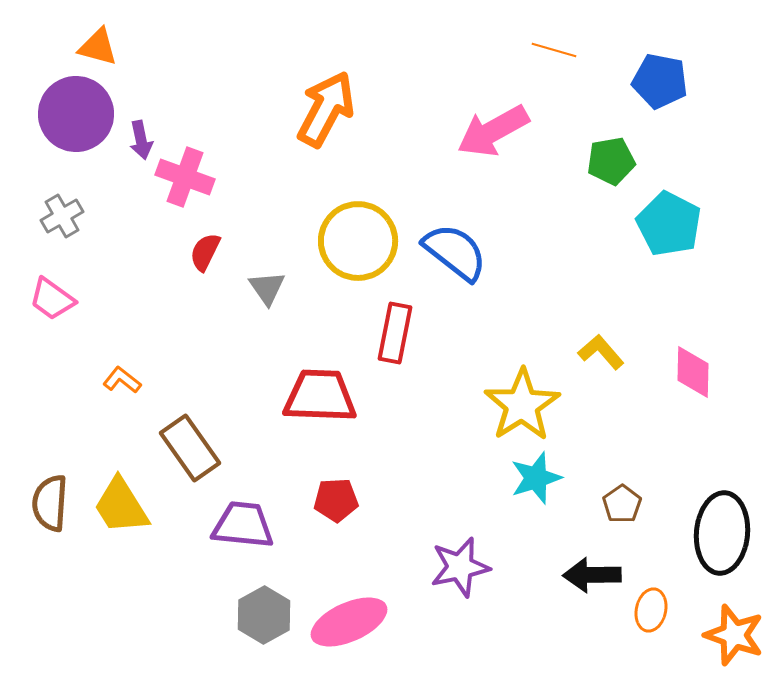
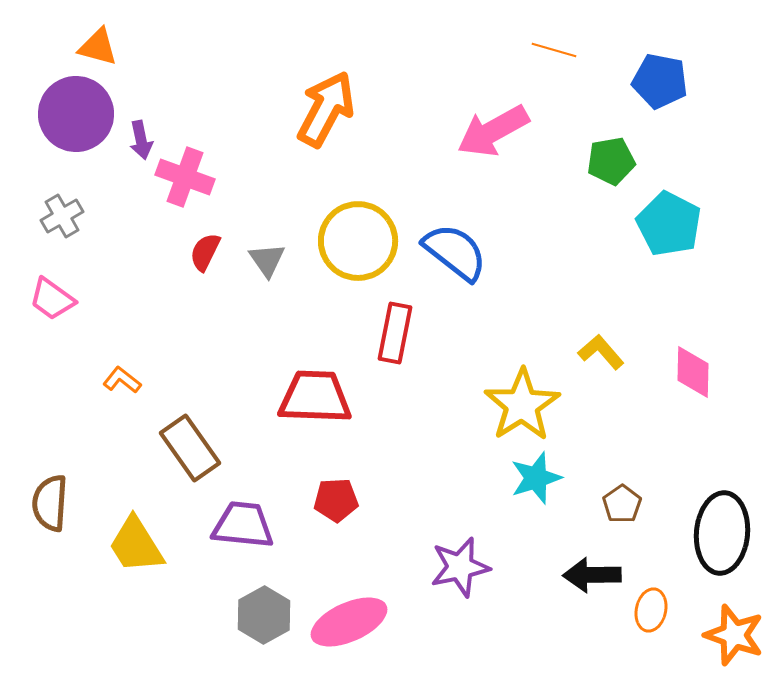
gray triangle: moved 28 px up
red trapezoid: moved 5 px left, 1 px down
yellow trapezoid: moved 15 px right, 39 px down
